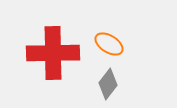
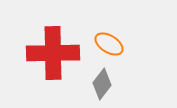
gray diamond: moved 6 px left
